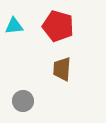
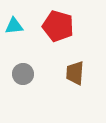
brown trapezoid: moved 13 px right, 4 px down
gray circle: moved 27 px up
